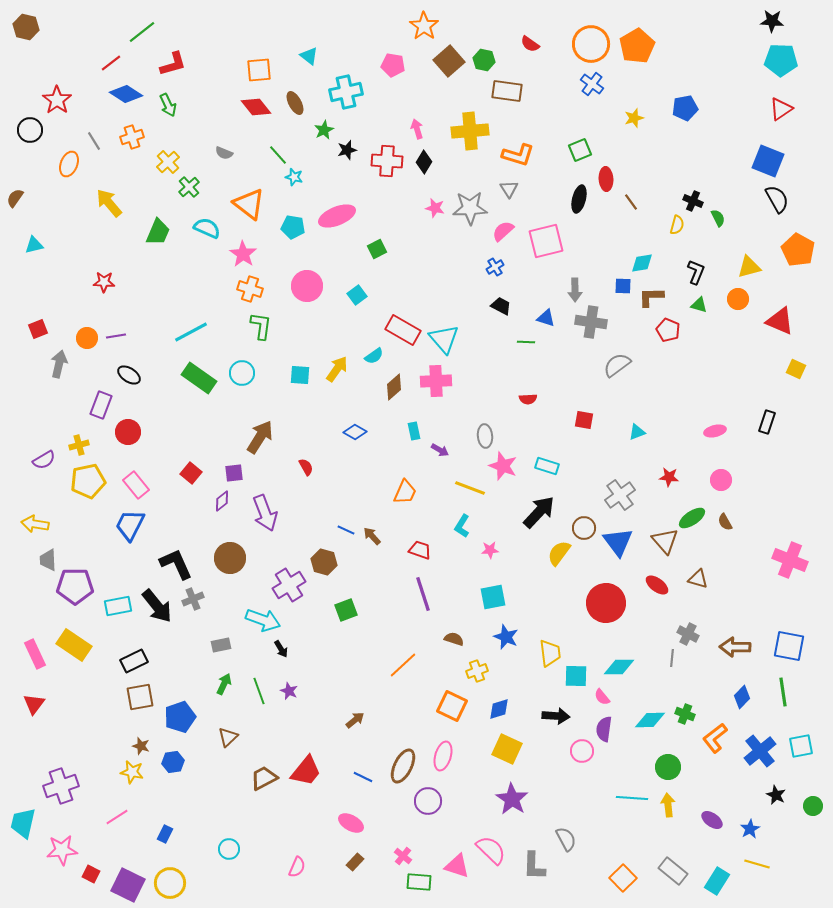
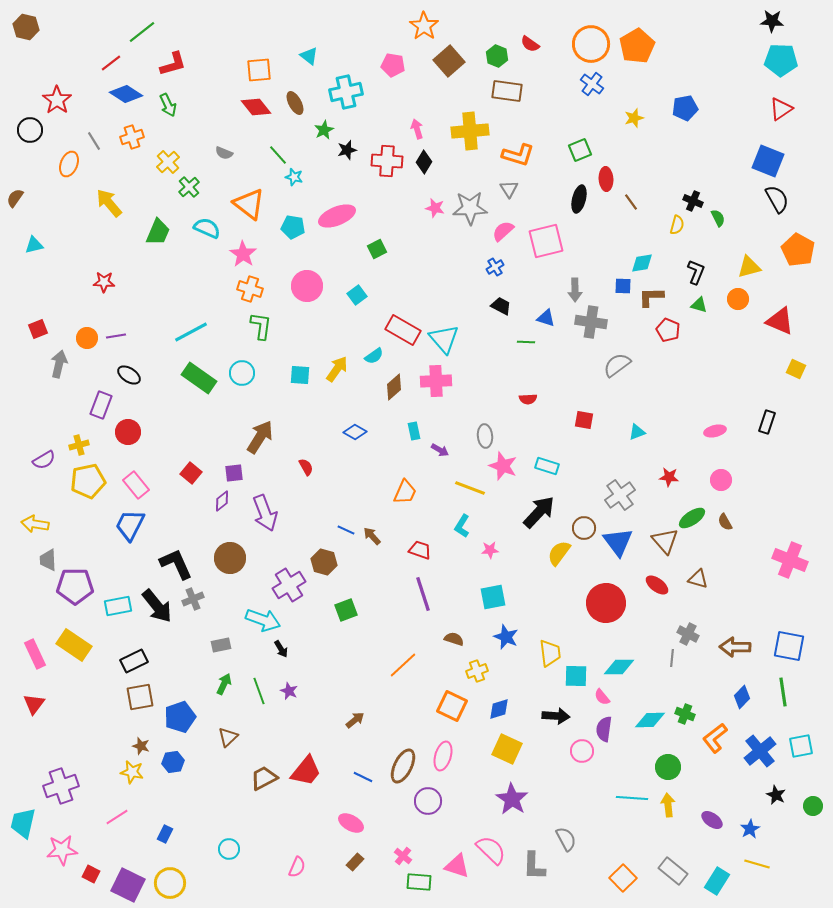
green hexagon at (484, 60): moved 13 px right, 4 px up; rotated 10 degrees clockwise
